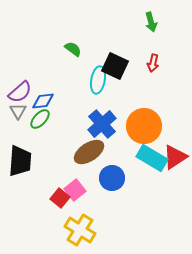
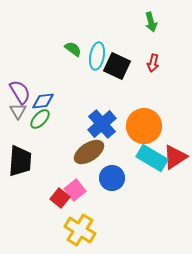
black square: moved 2 px right
cyan ellipse: moved 1 px left, 24 px up
purple semicircle: rotated 80 degrees counterclockwise
